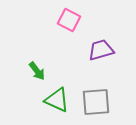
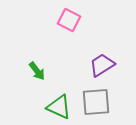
purple trapezoid: moved 1 px right, 15 px down; rotated 16 degrees counterclockwise
green triangle: moved 2 px right, 7 px down
